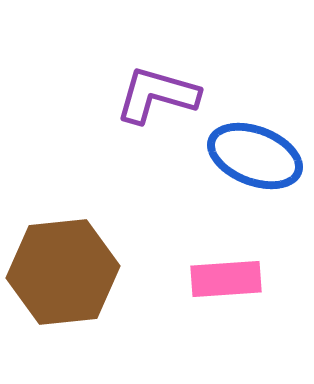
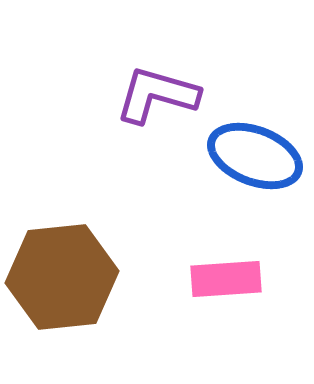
brown hexagon: moved 1 px left, 5 px down
